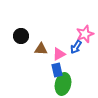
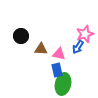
blue arrow: moved 2 px right
pink triangle: rotated 40 degrees clockwise
